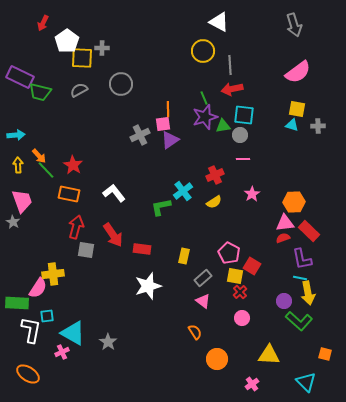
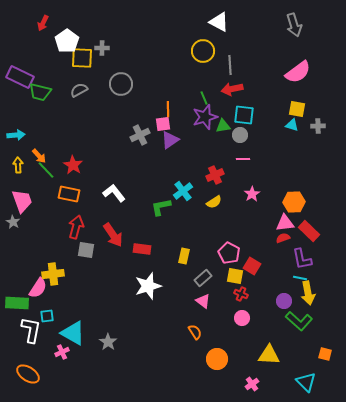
red cross at (240, 292): moved 1 px right, 2 px down; rotated 24 degrees counterclockwise
